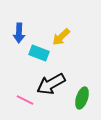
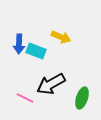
blue arrow: moved 11 px down
yellow arrow: rotated 114 degrees counterclockwise
cyan rectangle: moved 3 px left, 2 px up
pink line: moved 2 px up
